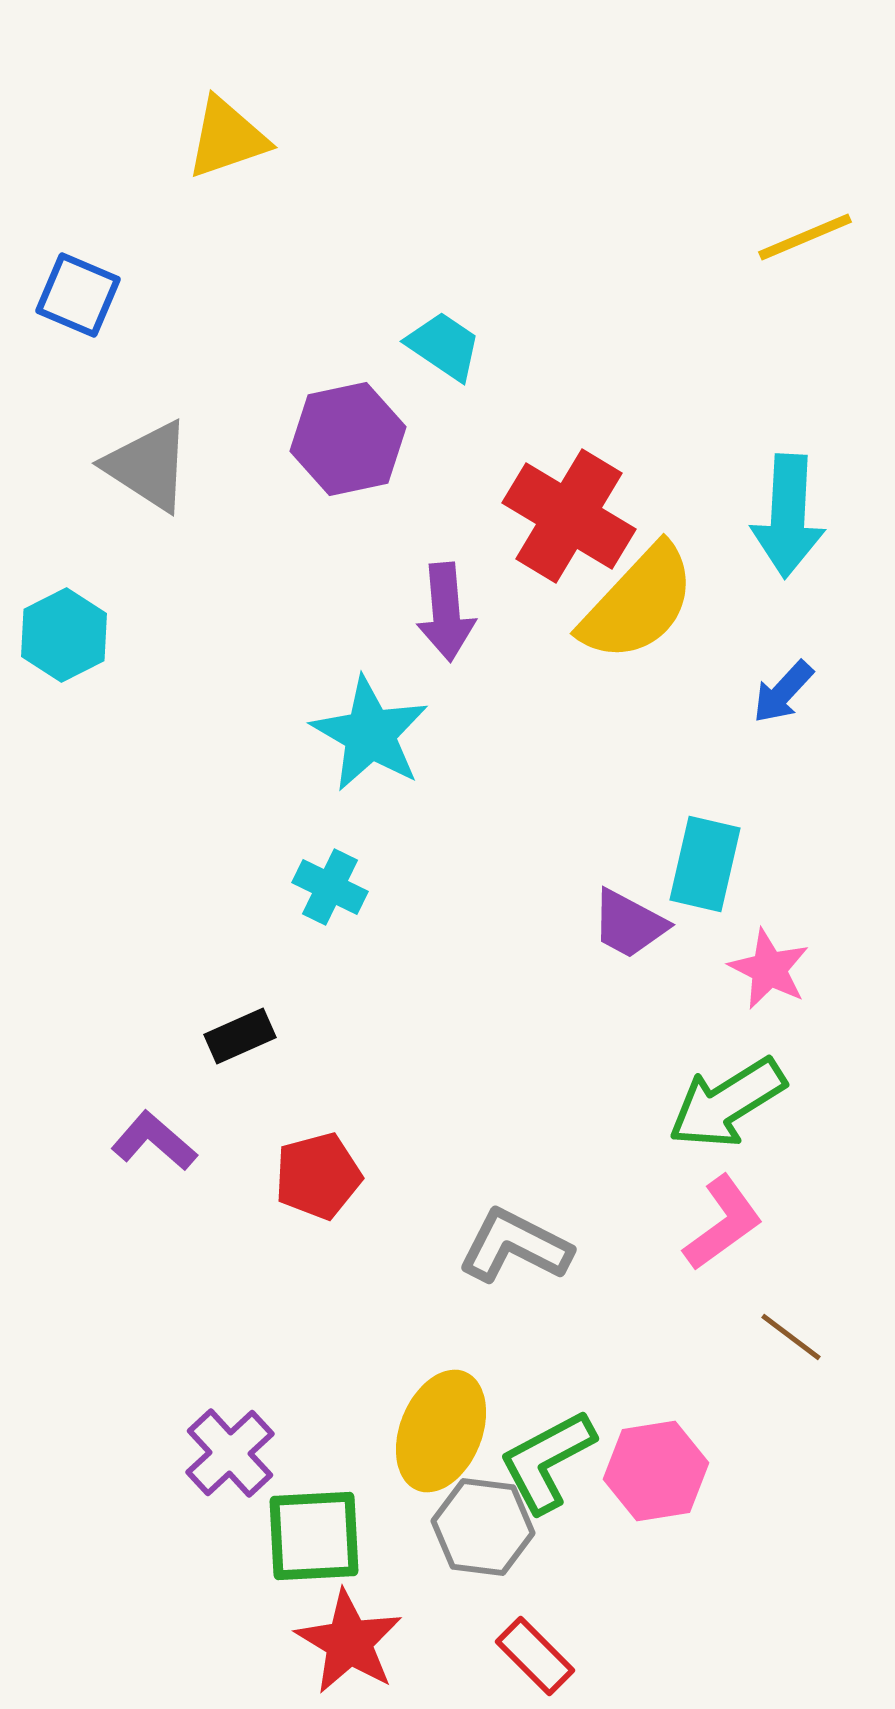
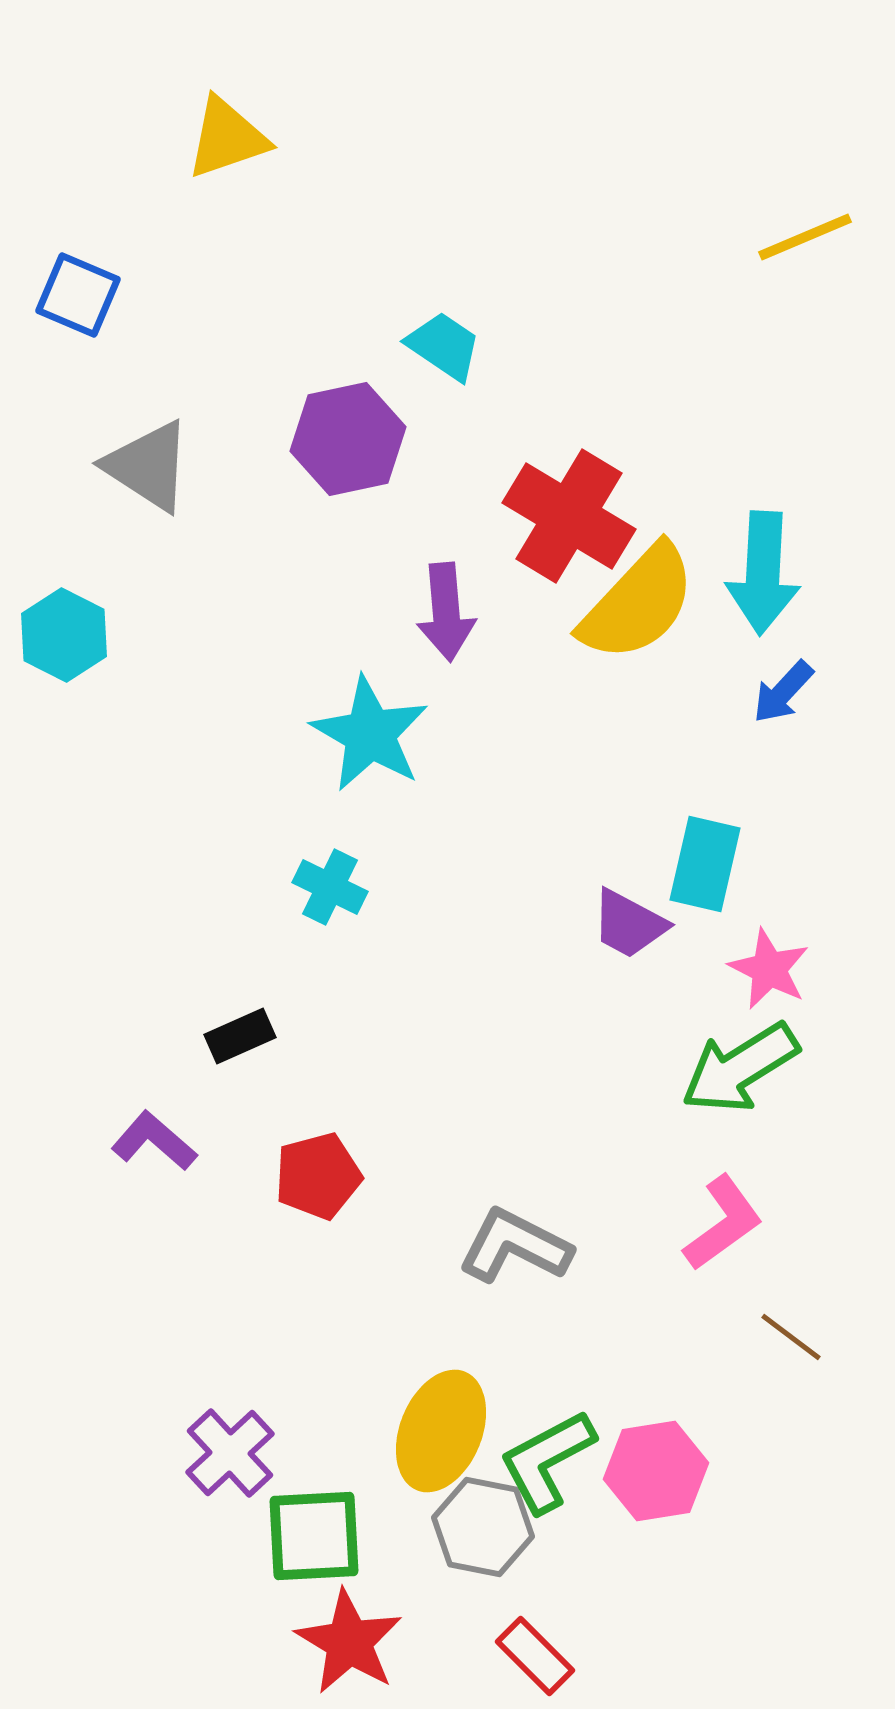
cyan arrow: moved 25 px left, 57 px down
cyan hexagon: rotated 6 degrees counterclockwise
green arrow: moved 13 px right, 35 px up
gray hexagon: rotated 4 degrees clockwise
